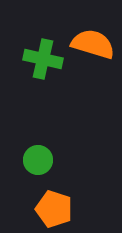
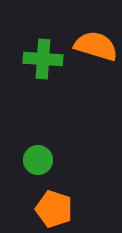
orange semicircle: moved 3 px right, 2 px down
green cross: rotated 9 degrees counterclockwise
